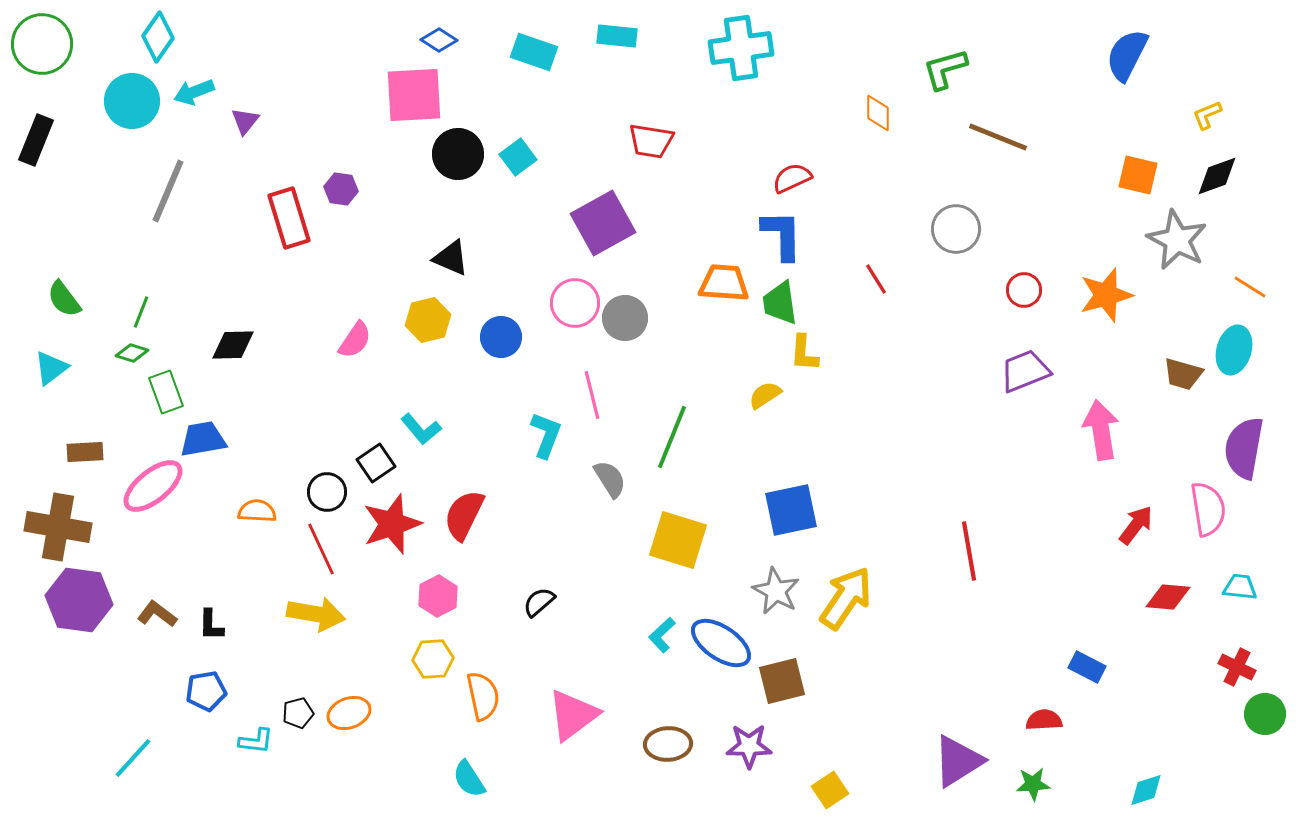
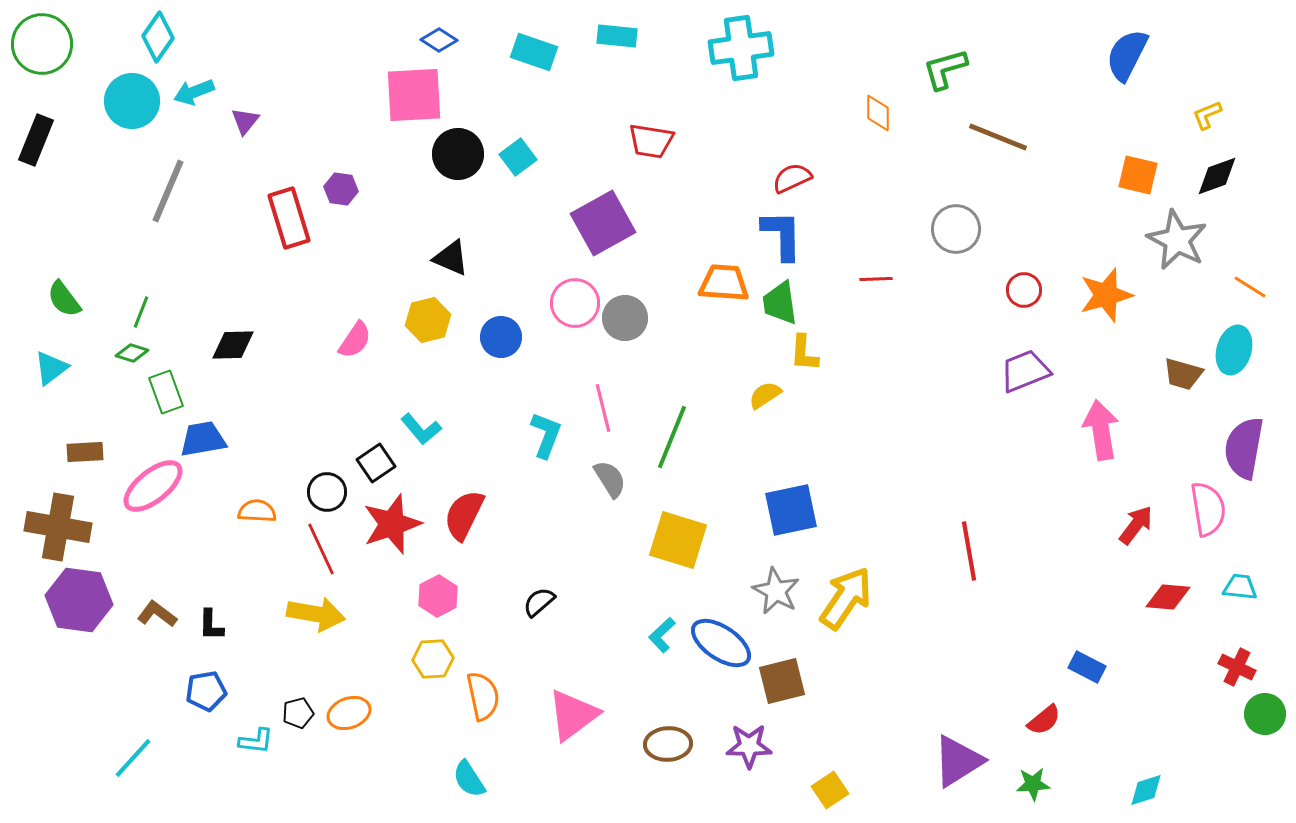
red line at (876, 279): rotated 60 degrees counterclockwise
pink line at (592, 395): moved 11 px right, 13 px down
red semicircle at (1044, 720): rotated 144 degrees clockwise
